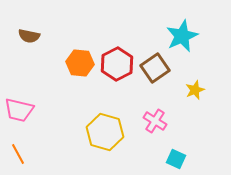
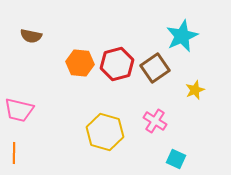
brown semicircle: moved 2 px right
red hexagon: rotated 12 degrees clockwise
orange line: moved 4 px left, 1 px up; rotated 30 degrees clockwise
